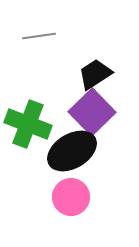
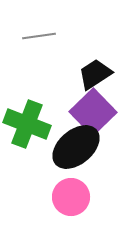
purple square: moved 1 px right
green cross: moved 1 px left
black ellipse: moved 4 px right, 4 px up; rotated 9 degrees counterclockwise
